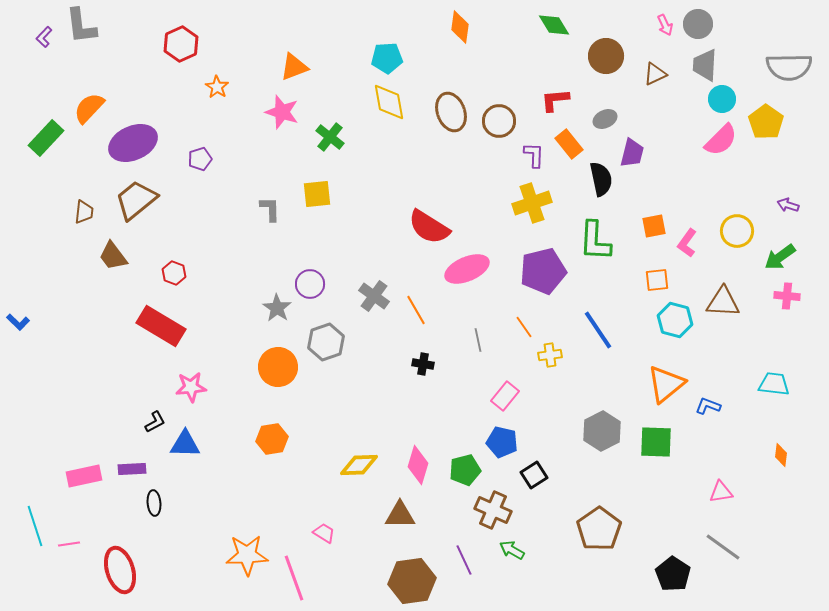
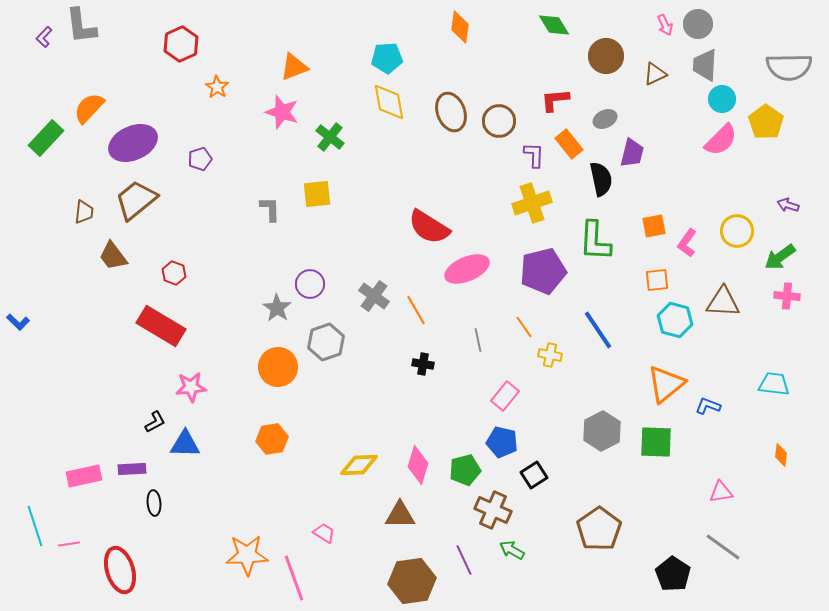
yellow cross at (550, 355): rotated 20 degrees clockwise
